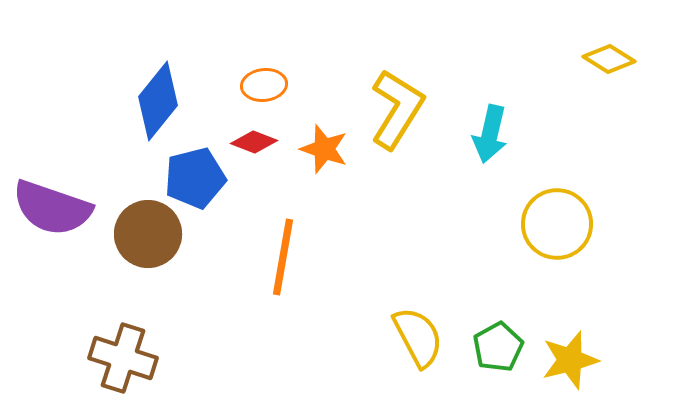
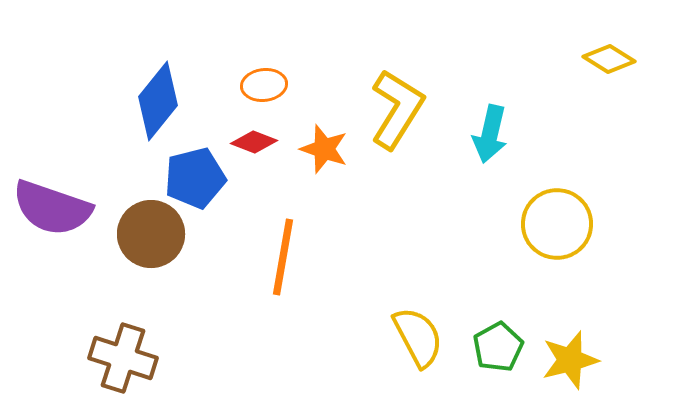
brown circle: moved 3 px right
